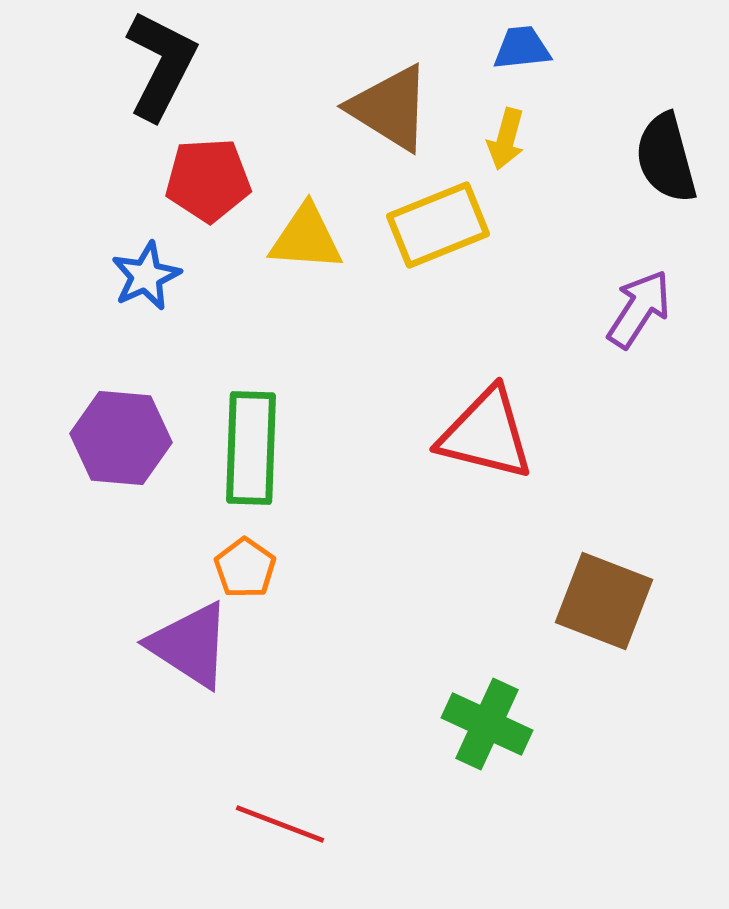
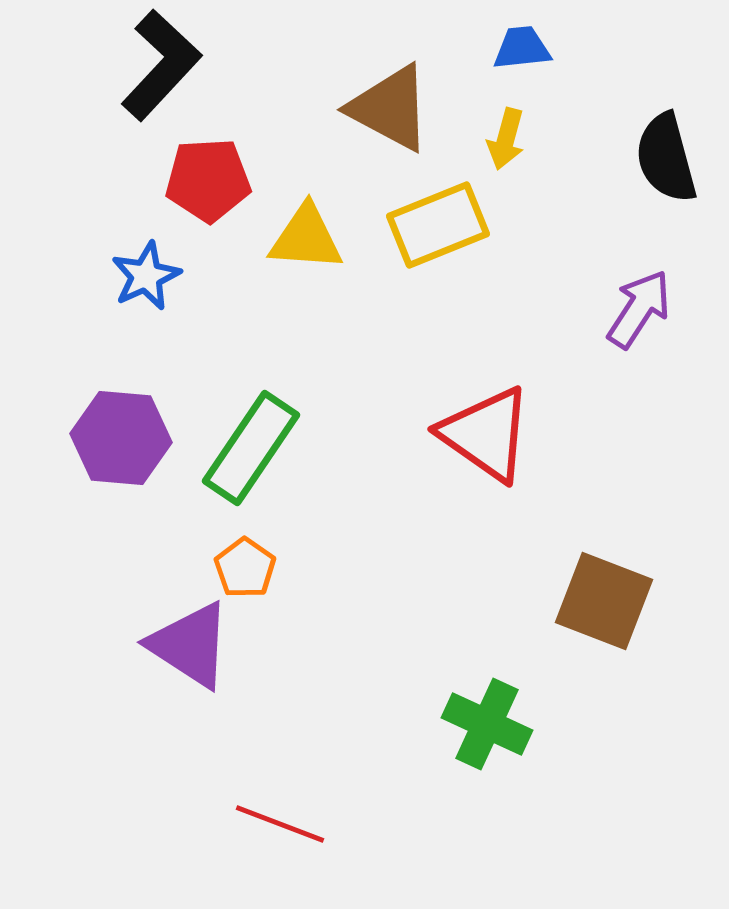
black L-shape: rotated 16 degrees clockwise
brown triangle: rotated 4 degrees counterclockwise
red triangle: rotated 21 degrees clockwise
green rectangle: rotated 32 degrees clockwise
